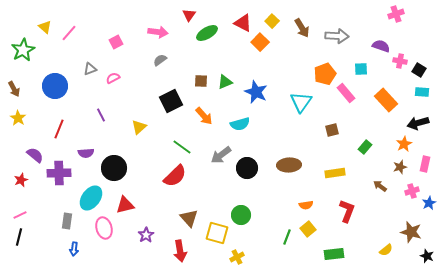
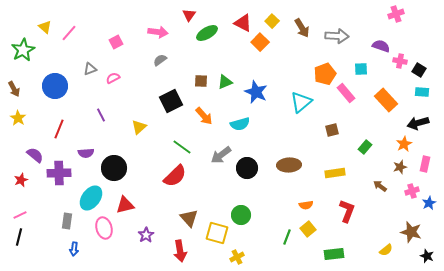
cyan triangle at (301, 102): rotated 15 degrees clockwise
